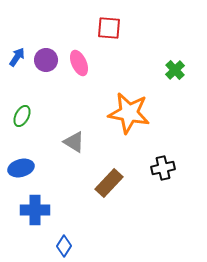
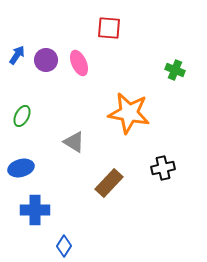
blue arrow: moved 2 px up
green cross: rotated 24 degrees counterclockwise
